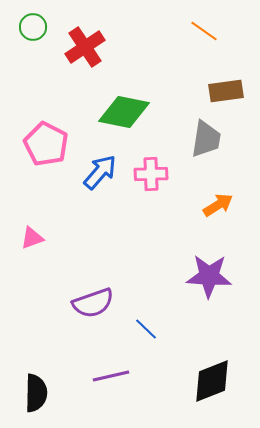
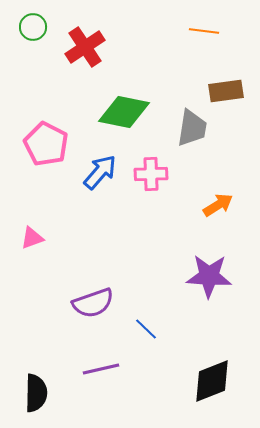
orange line: rotated 28 degrees counterclockwise
gray trapezoid: moved 14 px left, 11 px up
purple line: moved 10 px left, 7 px up
